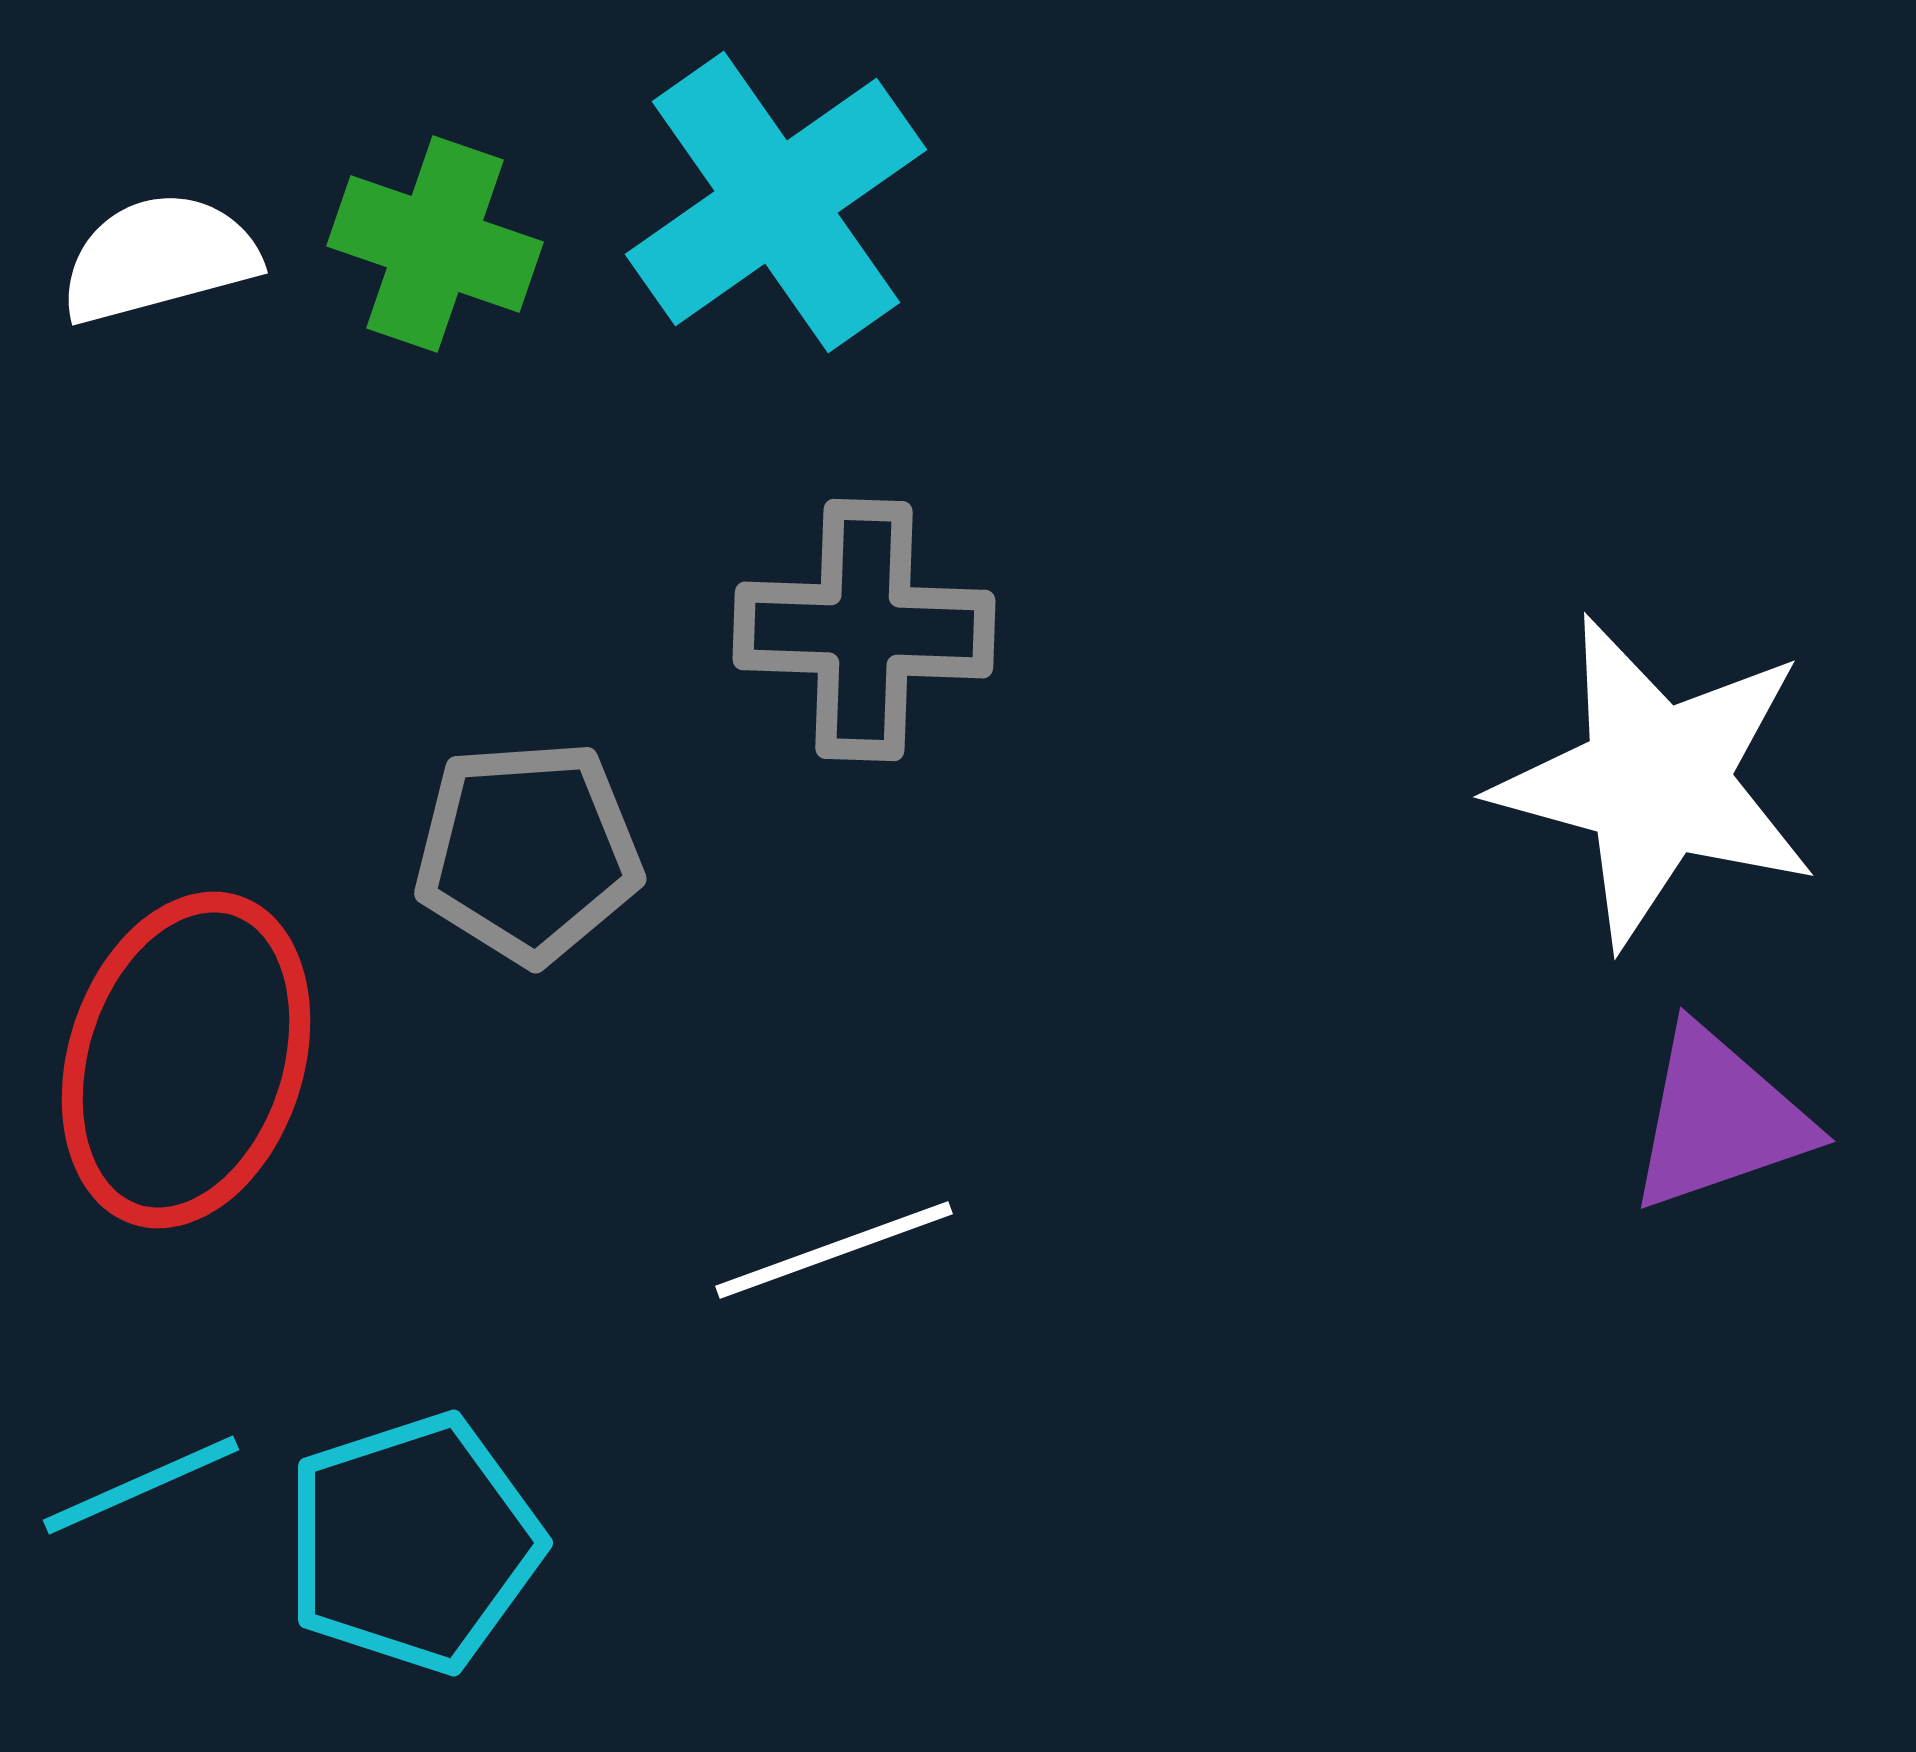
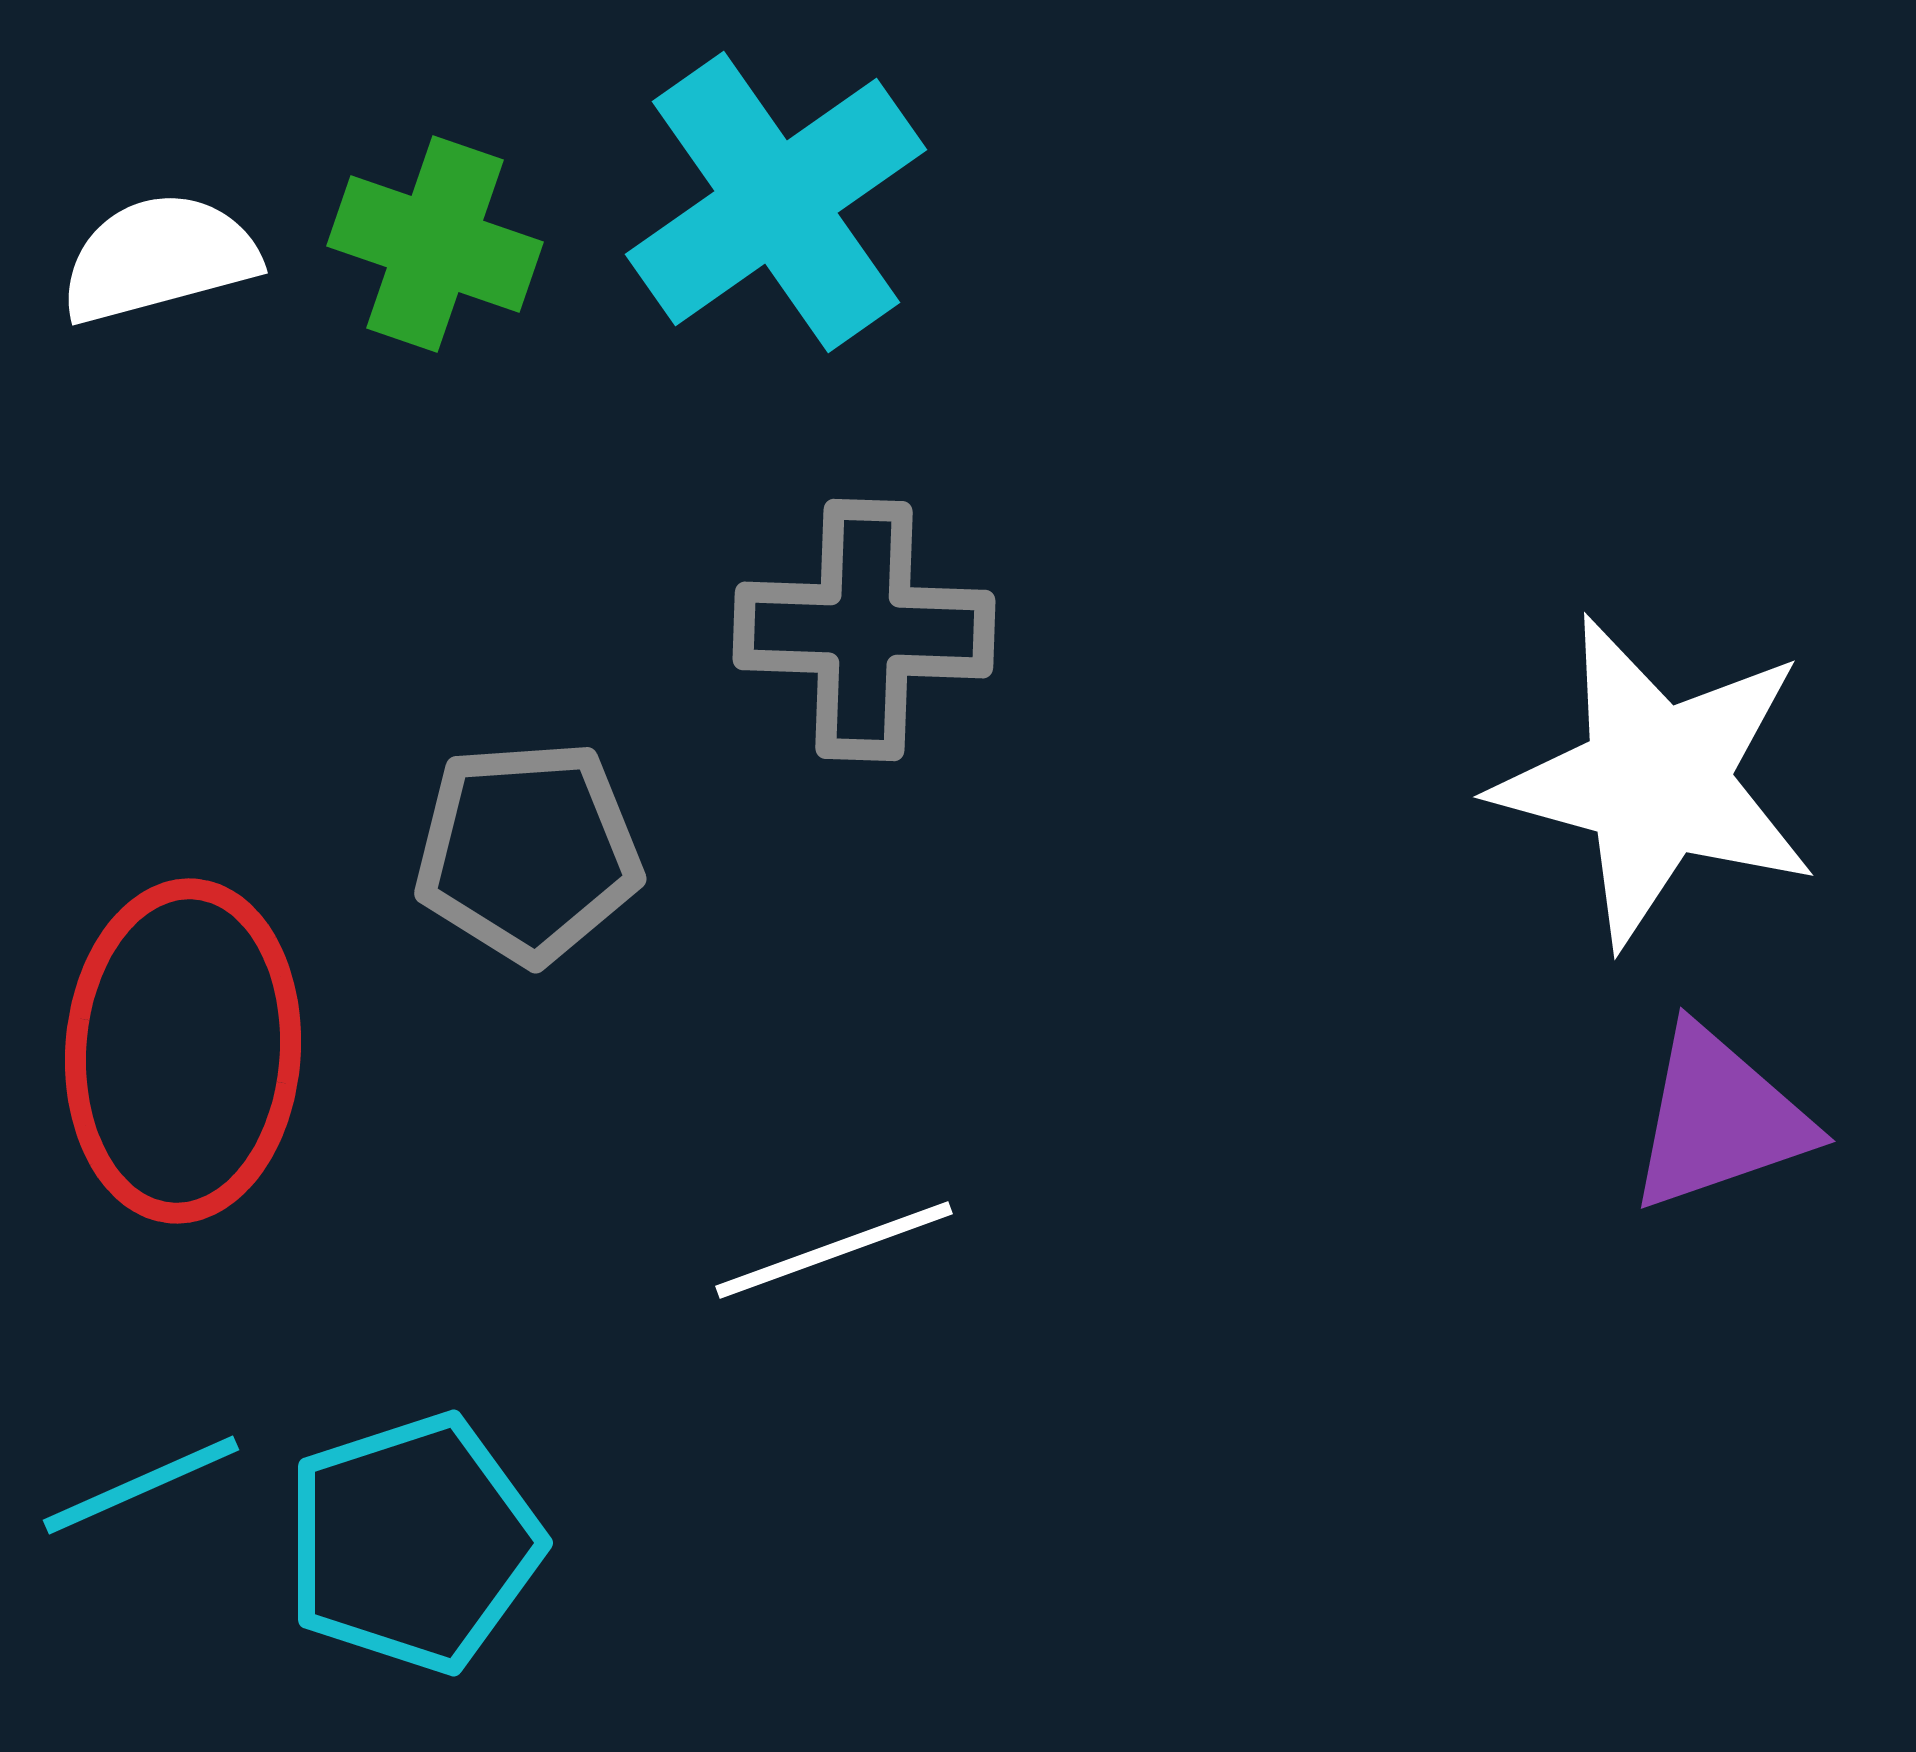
red ellipse: moved 3 px left, 9 px up; rotated 14 degrees counterclockwise
